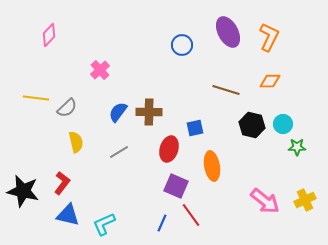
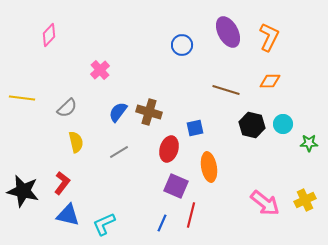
yellow line: moved 14 px left
brown cross: rotated 15 degrees clockwise
green star: moved 12 px right, 4 px up
orange ellipse: moved 3 px left, 1 px down
pink arrow: moved 2 px down
red line: rotated 50 degrees clockwise
